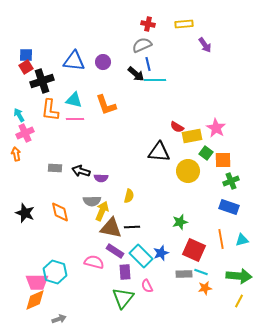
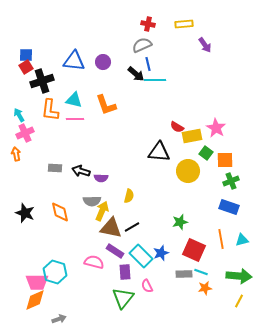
orange square at (223, 160): moved 2 px right
black line at (132, 227): rotated 28 degrees counterclockwise
